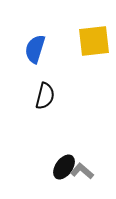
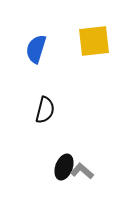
blue semicircle: moved 1 px right
black semicircle: moved 14 px down
black ellipse: rotated 15 degrees counterclockwise
